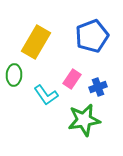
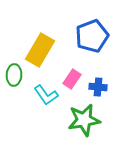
yellow rectangle: moved 4 px right, 8 px down
blue cross: rotated 24 degrees clockwise
